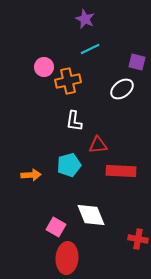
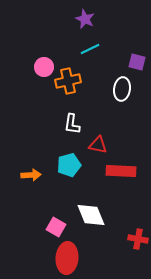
white ellipse: rotated 45 degrees counterclockwise
white L-shape: moved 2 px left, 3 px down
red triangle: rotated 18 degrees clockwise
